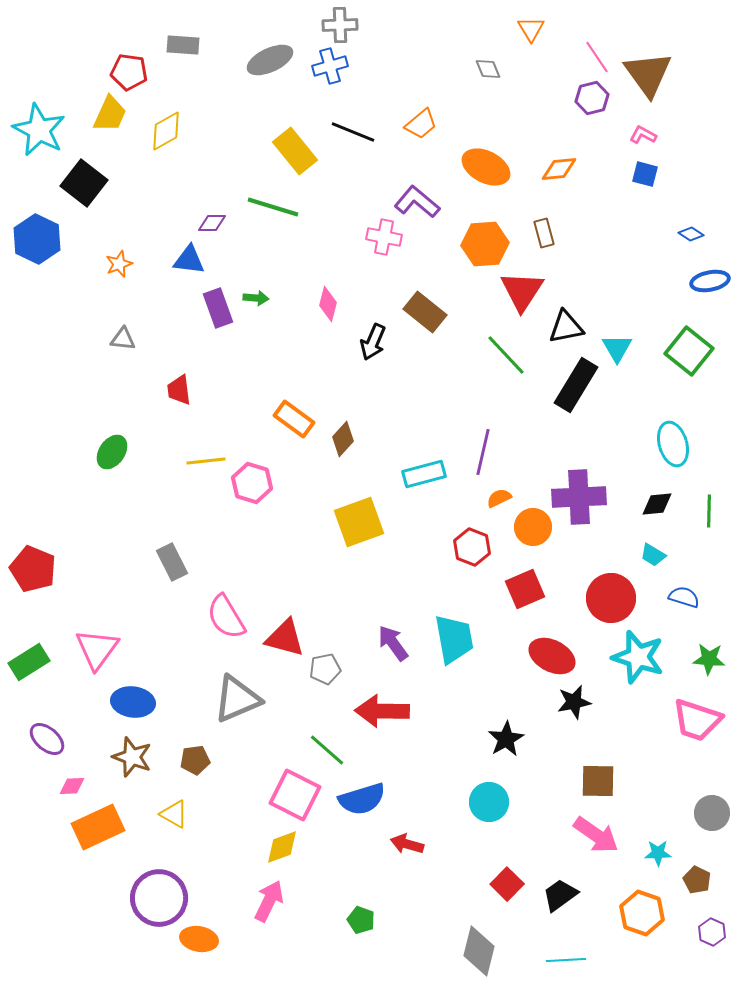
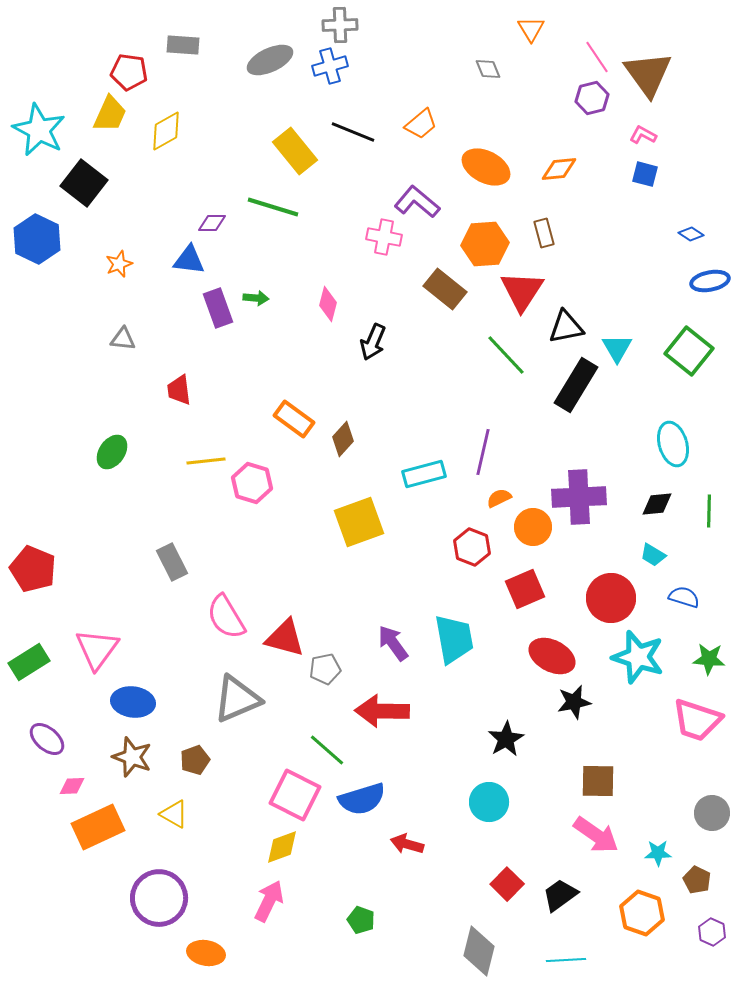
brown rectangle at (425, 312): moved 20 px right, 23 px up
brown pentagon at (195, 760): rotated 12 degrees counterclockwise
orange ellipse at (199, 939): moved 7 px right, 14 px down
